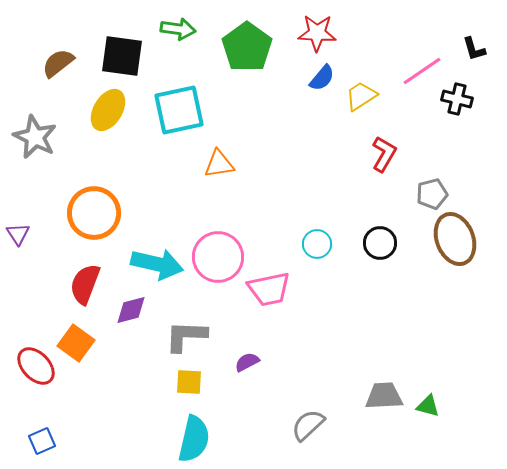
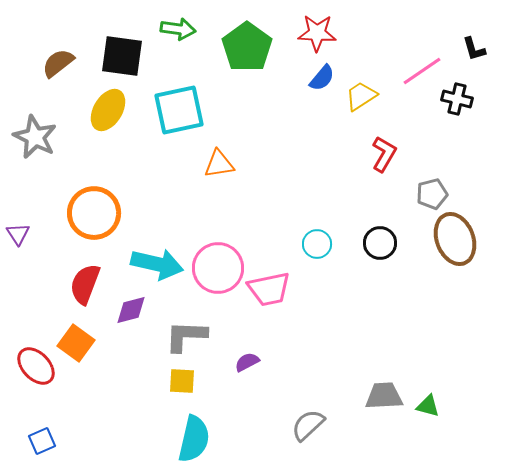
pink circle: moved 11 px down
yellow square: moved 7 px left, 1 px up
